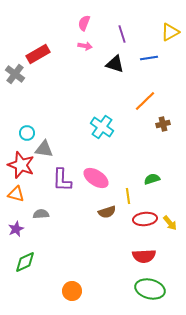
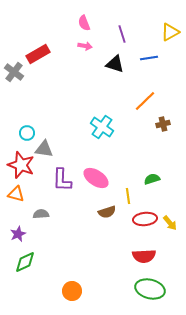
pink semicircle: rotated 42 degrees counterclockwise
gray cross: moved 1 px left, 2 px up
purple star: moved 2 px right, 5 px down
